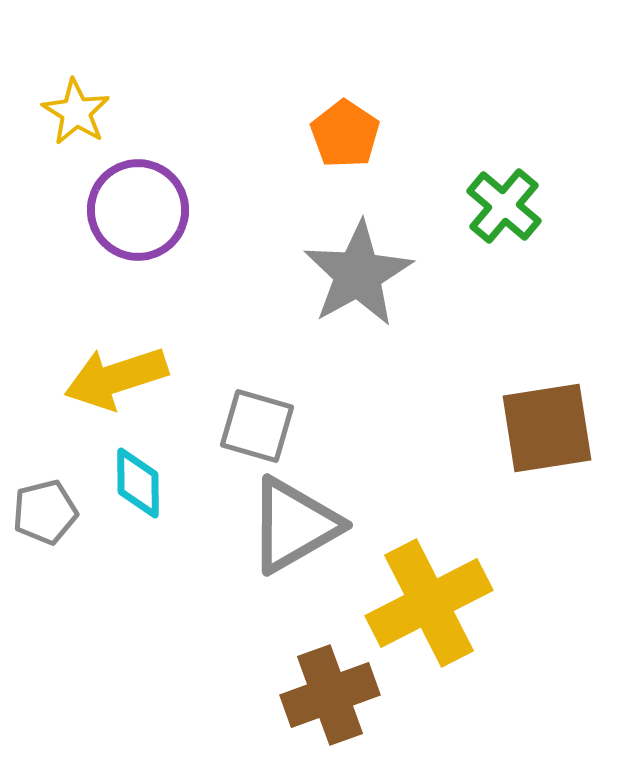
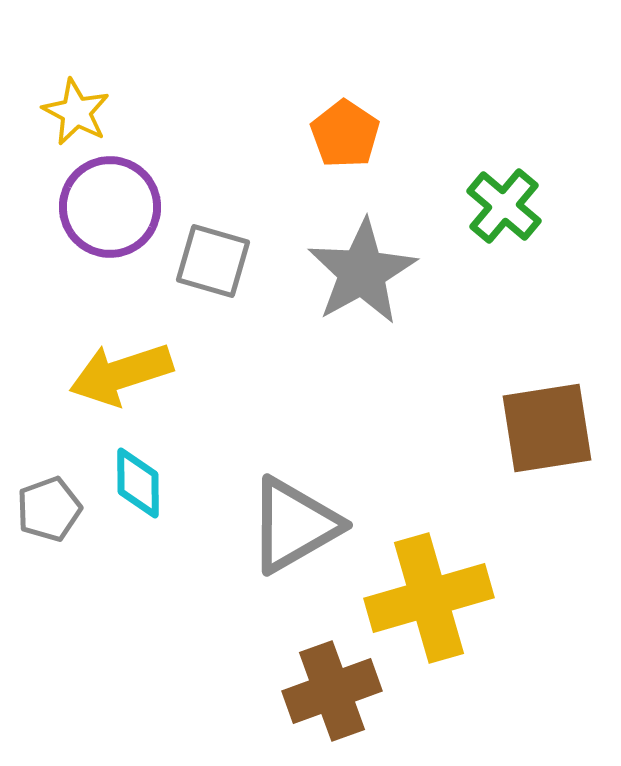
yellow star: rotated 4 degrees counterclockwise
purple circle: moved 28 px left, 3 px up
gray star: moved 4 px right, 2 px up
yellow arrow: moved 5 px right, 4 px up
gray square: moved 44 px left, 165 px up
gray pentagon: moved 4 px right, 3 px up; rotated 6 degrees counterclockwise
yellow cross: moved 5 px up; rotated 11 degrees clockwise
brown cross: moved 2 px right, 4 px up
